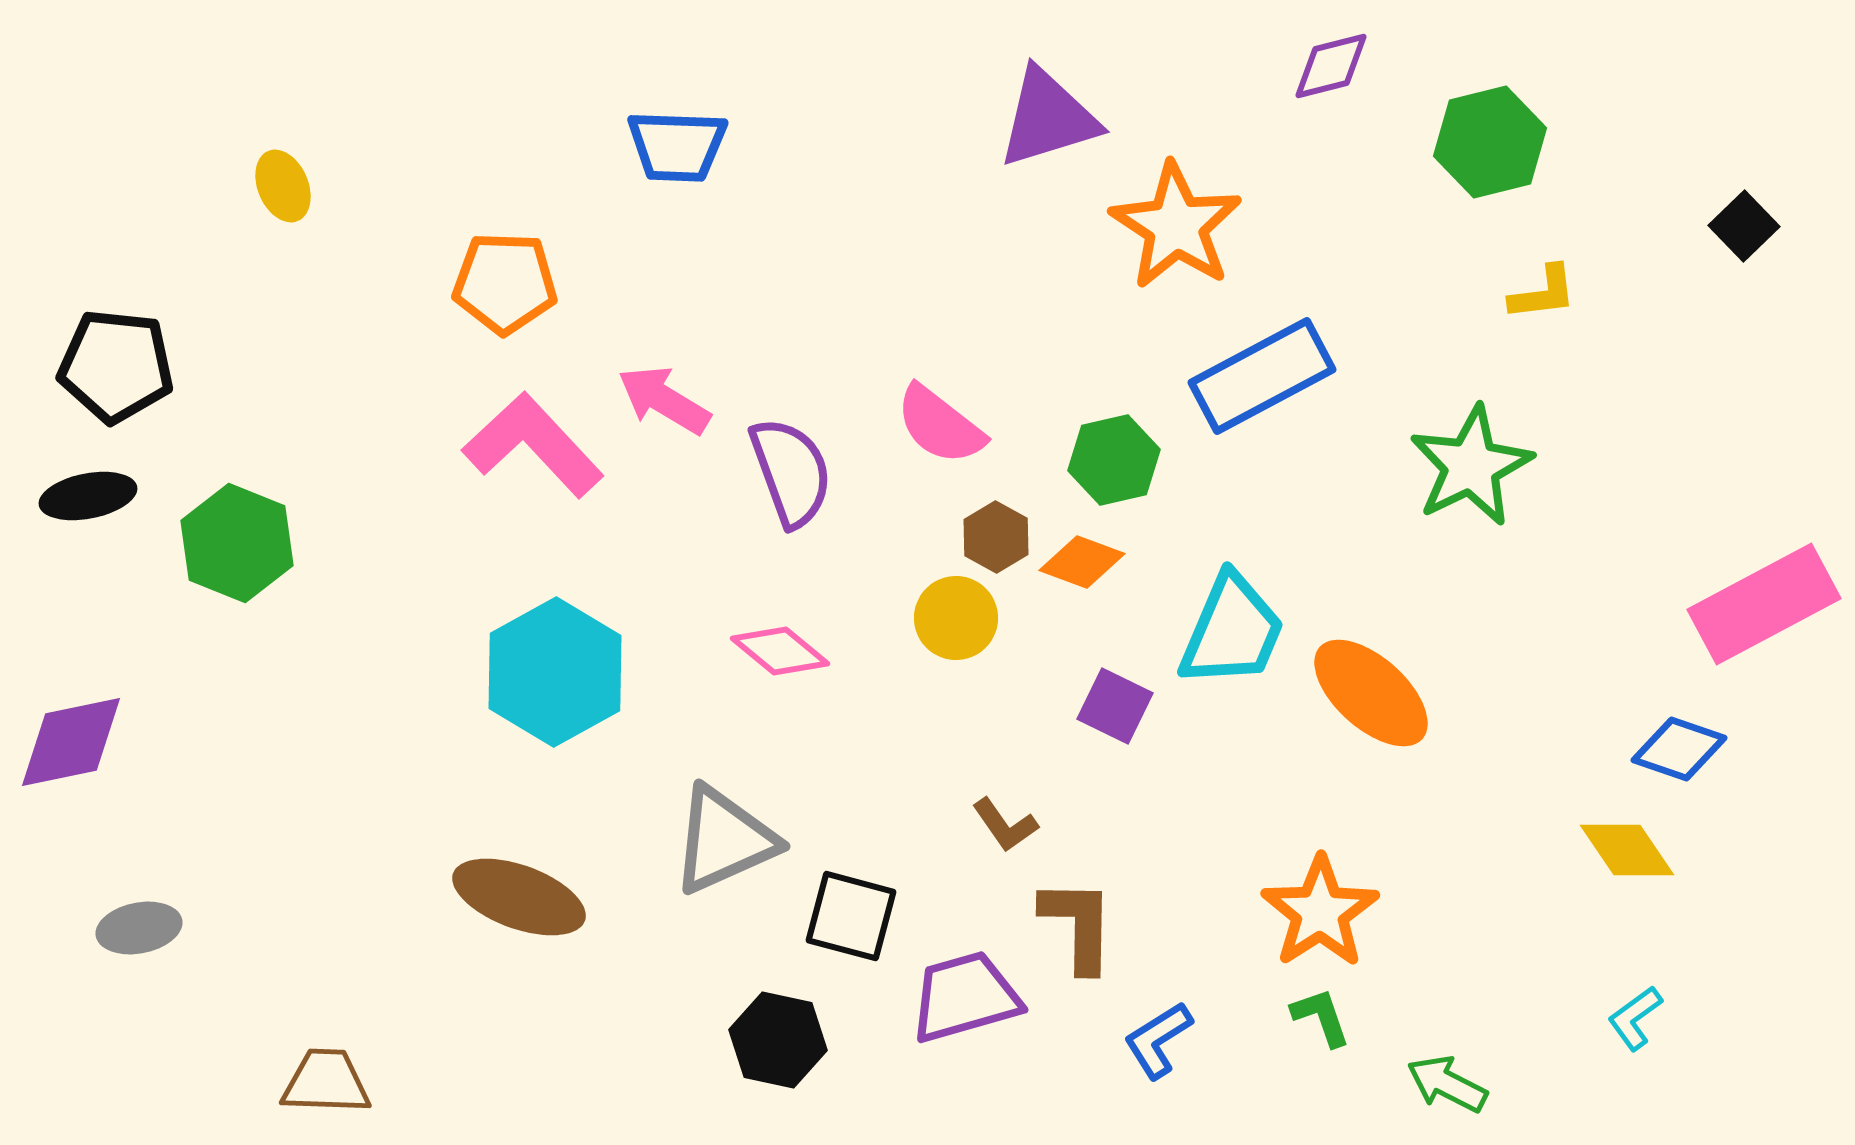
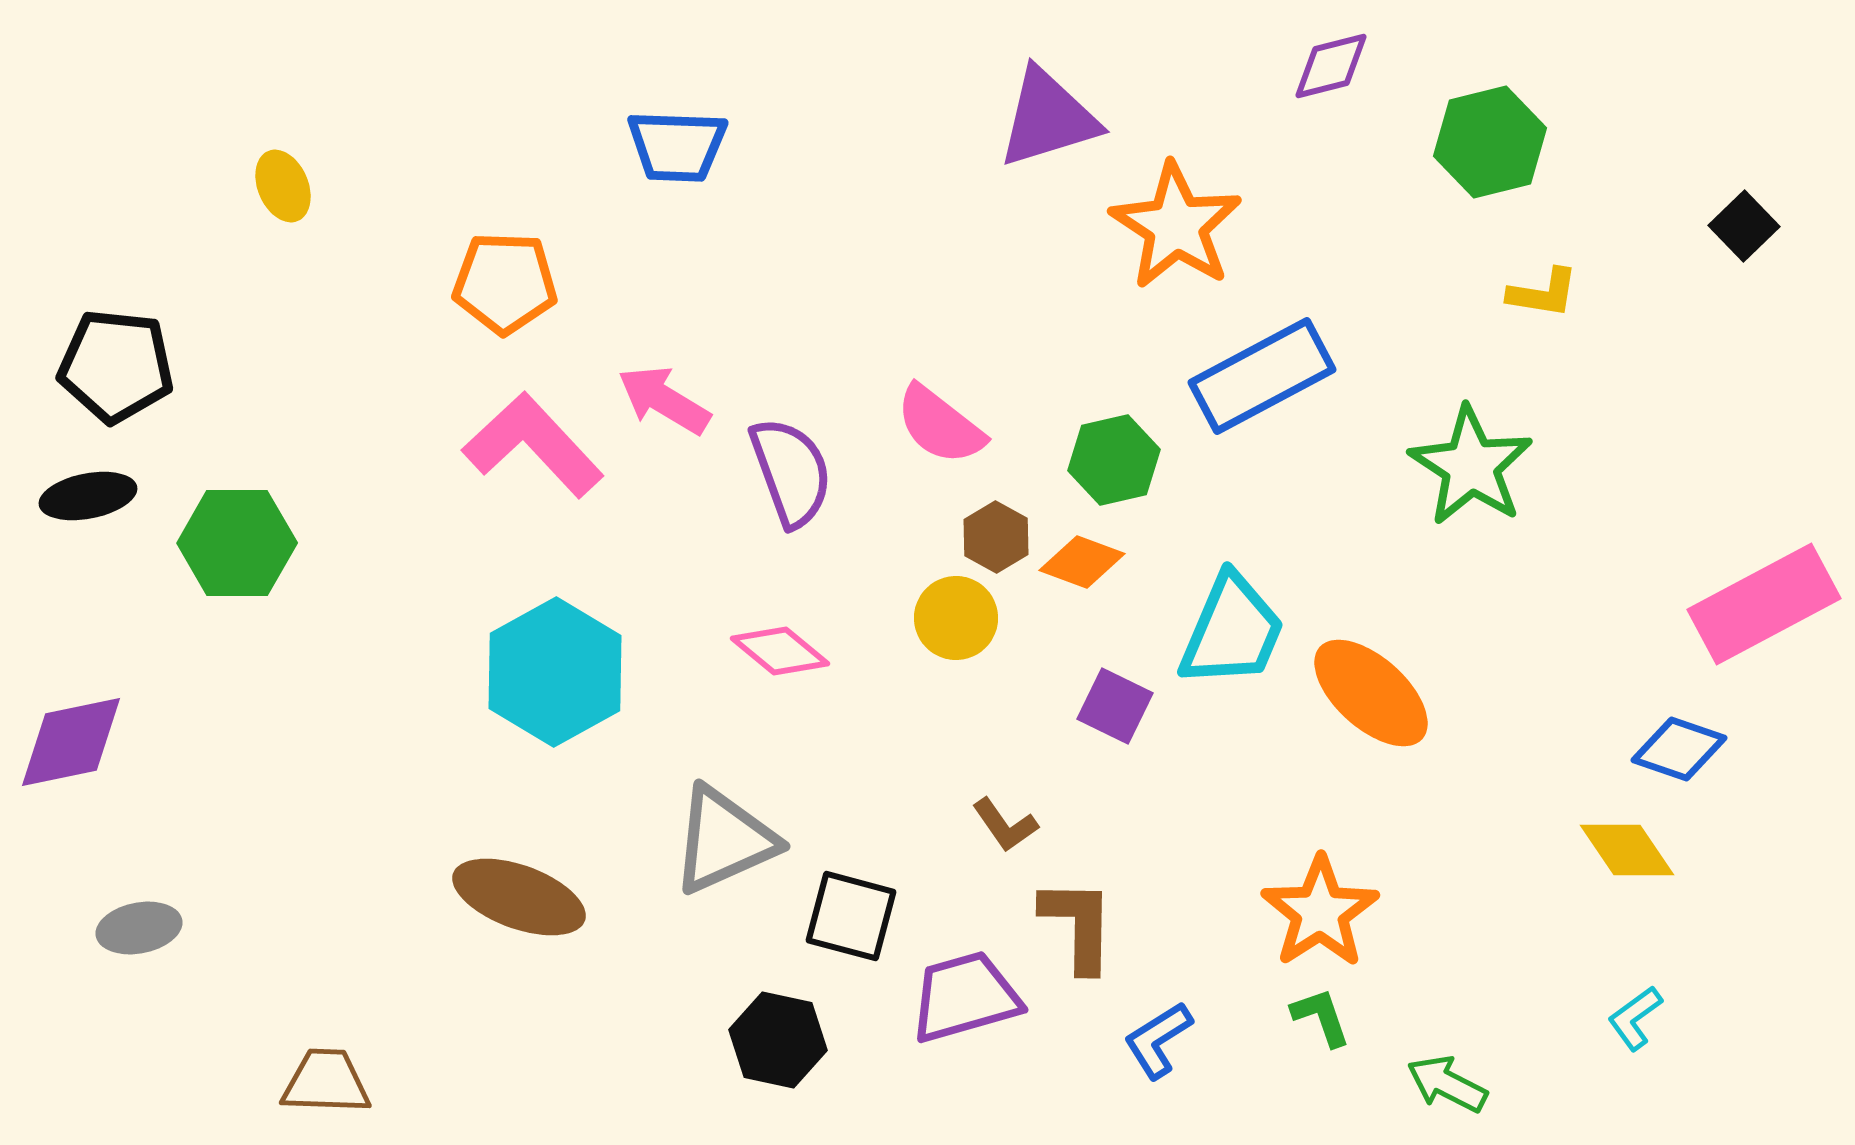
yellow L-shape at (1543, 293): rotated 16 degrees clockwise
green star at (1471, 466): rotated 13 degrees counterclockwise
green hexagon at (237, 543): rotated 22 degrees counterclockwise
